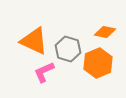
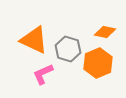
orange triangle: moved 1 px up
pink L-shape: moved 1 px left, 2 px down
